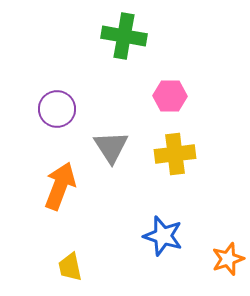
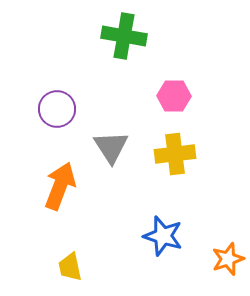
pink hexagon: moved 4 px right
